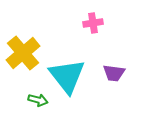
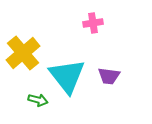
purple trapezoid: moved 5 px left, 3 px down
